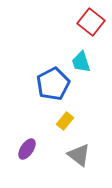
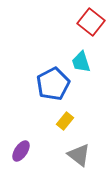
purple ellipse: moved 6 px left, 2 px down
